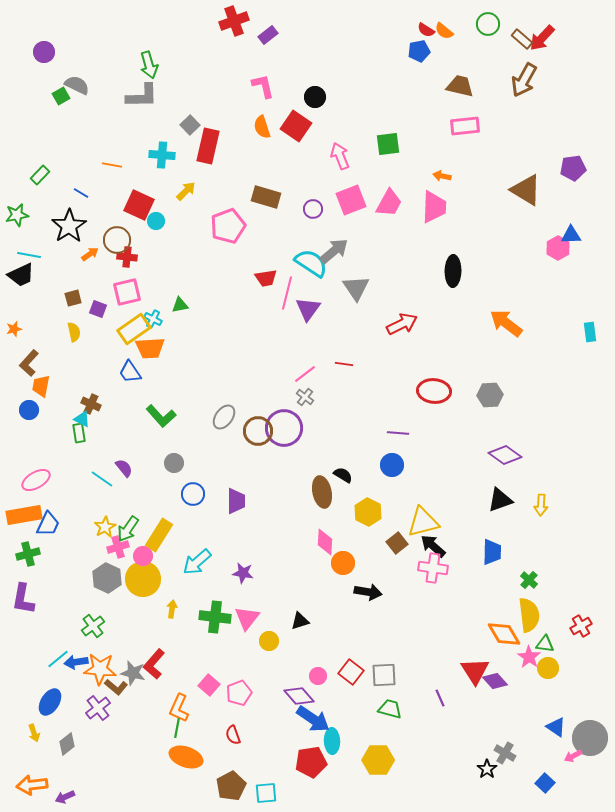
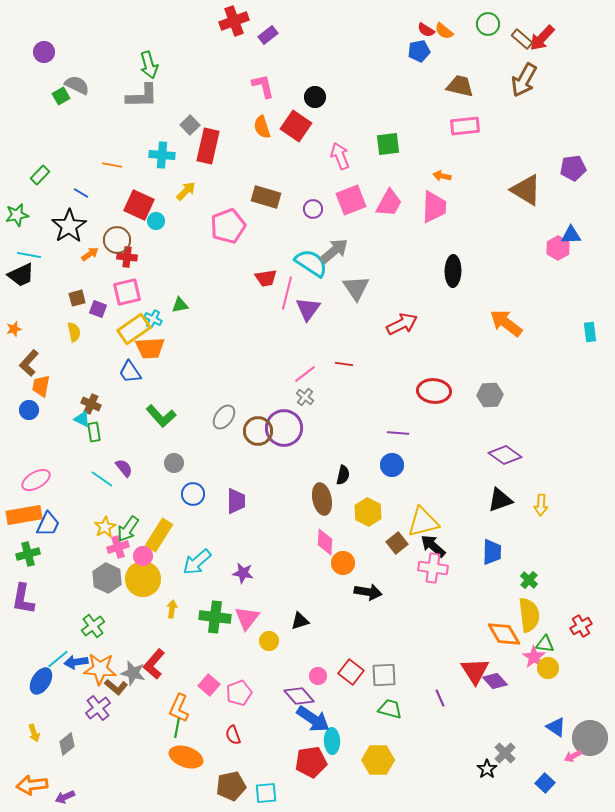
brown square at (73, 298): moved 4 px right
green rectangle at (79, 433): moved 15 px right, 1 px up
black semicircle at (343, 475): rotated 72 degrees clockwise
brown ellipse at (322, 492): moved 7 px down
pink star at (529, 657): moved 5 px right
blue ellipse at (50, 702): moved 9 px left, 21 px up
gray cross at (505, 753): rotated 15 degrees clockwise
brown pentagon at (231, 786): rotated 16 degrees clockwise
